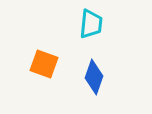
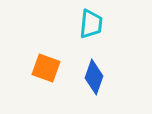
orange square: moved 2 px right, 4 px down
